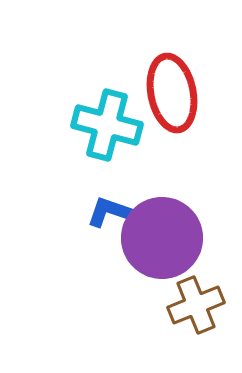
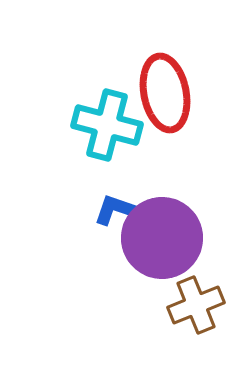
red ellipse: moved 7 px left
blue L-shape: moved 7 px right, 2 px up
